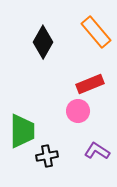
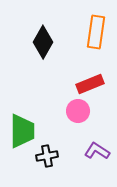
orange rectangle: rotated 48 degrees clockwise
